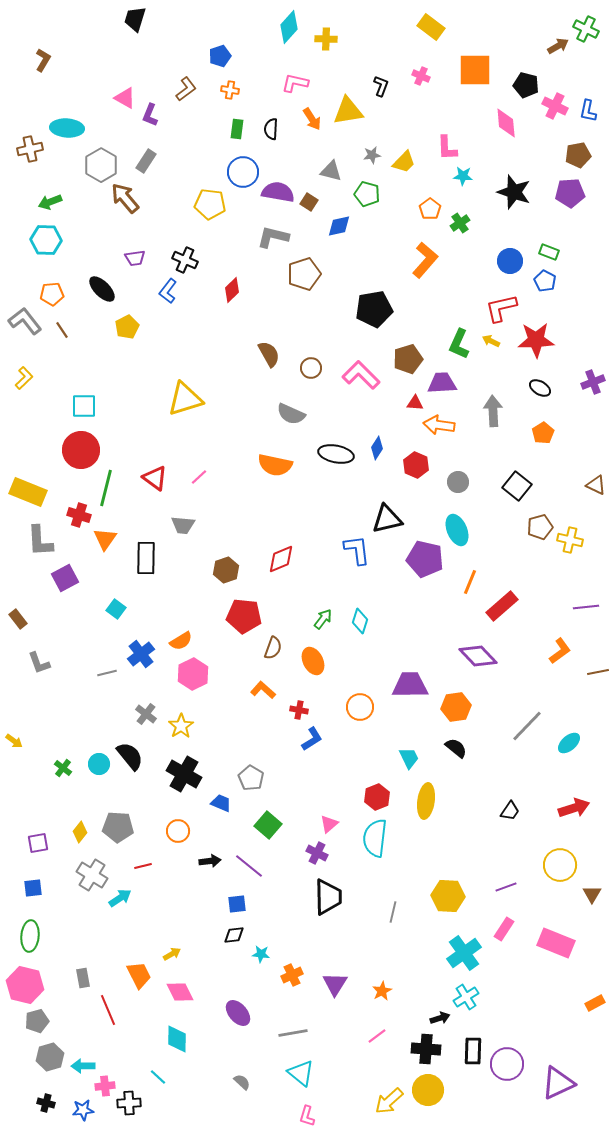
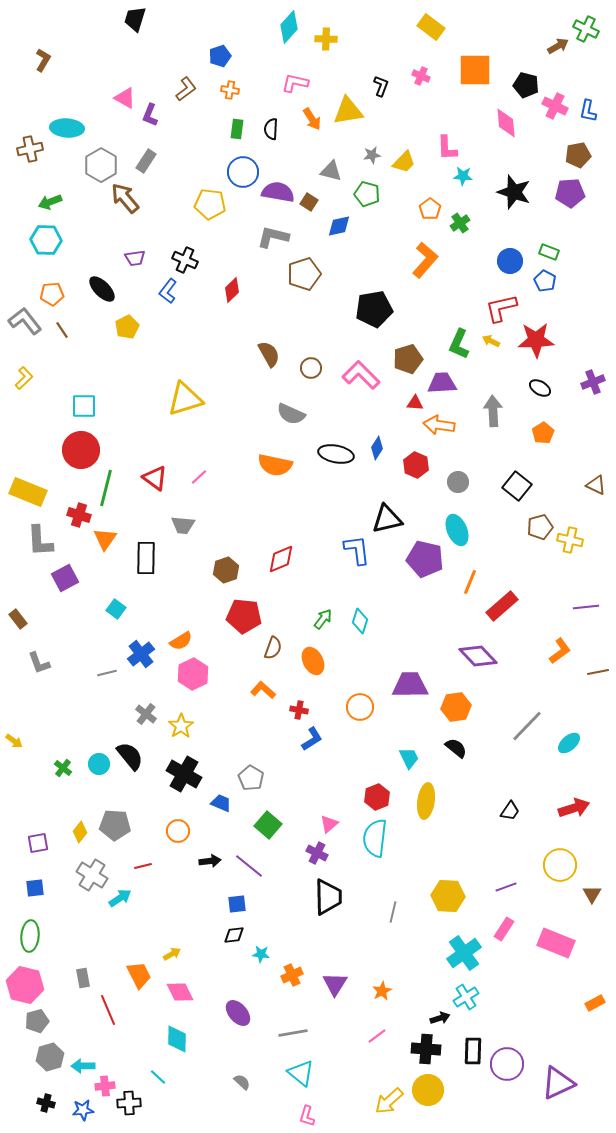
gray pentagon at (118, 827): moved 3 px left, 2 px up
blue square at (33, 888): moved 2 px right
